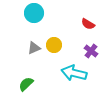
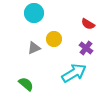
yellow circle: moved 6 px up
purple cross: moved 5 px left, 3 px up
cyan arrow: rotated 135 degrees clockwise
green semicircle: rotated 84 degrees clockwise
